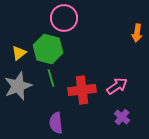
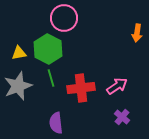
green hexagon: rotated 12 degrees clockwise
yellow triangle: rotated 28 degrees clockwise
red cross: moved 1 px left, 2 px up
